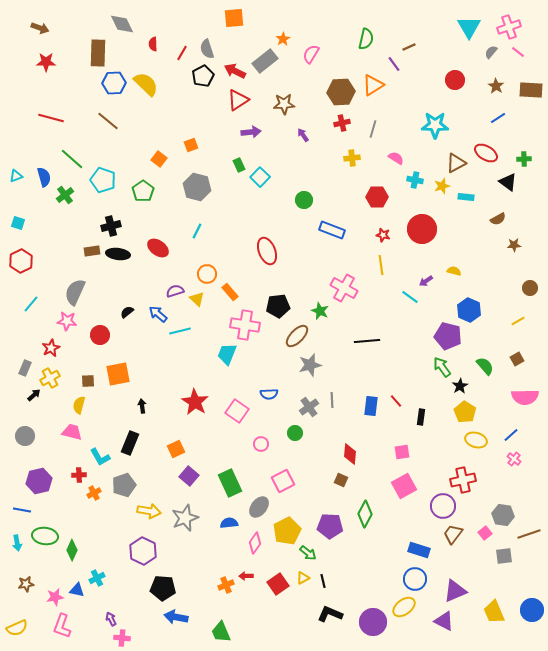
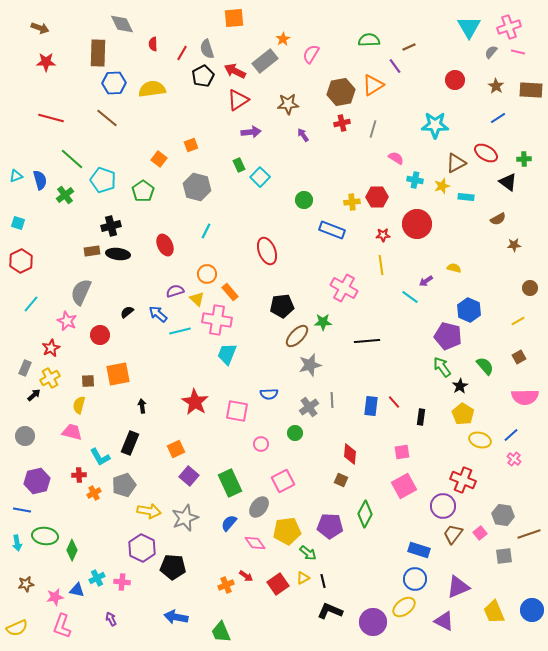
green semicircle at (366, 39): moved 3 px right, 1 px down; rotated 105 degrees counterclockwise
pink line at (518, 52): rotated 24 degrees counterclockwise
purple line at (394, 64): moved 1 px right, 2 px down
yellow semicircle at (146, 84): moved 6 px right, 5 px down; rotated 52 degrees counterclockwise
brown hexagon at (341, 92): rotated 8 degrees counterclockwise
brown star at (284, 104): moved 4 px right
brown line at (108, 121): moved 1 px left, 3 px up
yellow cross at (352, 158): moved 44 px down
blue semicircle at (44, 177): moved 4 px left, 3 px down
red circle at (422, 229): moved 5 px left, 5 px up
cyan line at (197, 231): moved 9 px right
red star at (383, 235): rotated 16 degrees counterclockwise
red ellipse at (158, 248): moved 7 px right, 3 px up; rotated 30 degrees clockwise
yellow semicircle at (454, 271): moved 3 px up
gray semicircle at (75, 292): moved 6 px right
black pentagon at (278, 306): moved 4 px right
green star at (320, 311): moved 3 px right, 11 px down; rotated 24 degrees counterclockwise
pink star at (67, 321): rotated 18 degrees clockwise
pink cross at (245, 325): moved 28 px left, 5 px up
brown square at (517, 359): moved 2 px right, 2 px up
red line at (396, 401): moved 2 px left, 1 px down
pink square at (237, 411): rotated 25 degrees counterclockwise
yellow pentagon at (465, 412): moved 2 px left, 2 px down
yellow ellipse at (476, 440): moved 4 px right
red cross at (463, 480): rotated 35 degrees clockwise
purple hexagon at (39, 481): moved 2 px left
blue semicircle at (229, 523): rotated 42 degrees counterclockwise
yellow pentagon at (287, 531): rotated 20 degrees clockwise
pink square at (485, 533): moved 5 px left
pink diamond at (255, 543): rotated 70 degrees counterclockwise
purple hexagon at (143, 551): moved 1 px left, 3 px up
red arrow at (246, 576): rotated 144 degrees counterclockwise
black pentagon at (163, 588): moved 10 px right, 21 px up
purple triangle at (455, 591): moved 3 px right, 4 px up
black L-shape at (330, 614): moved 3 px up
pink cross at (122, 638): moved 56 px up
